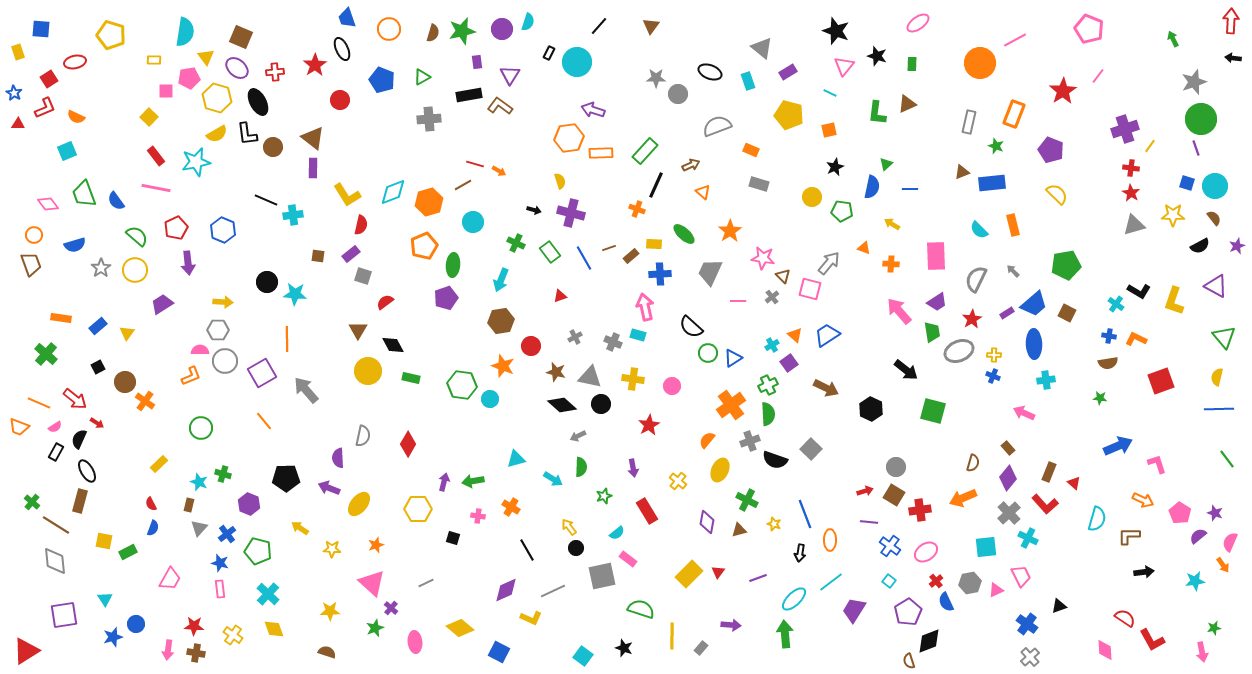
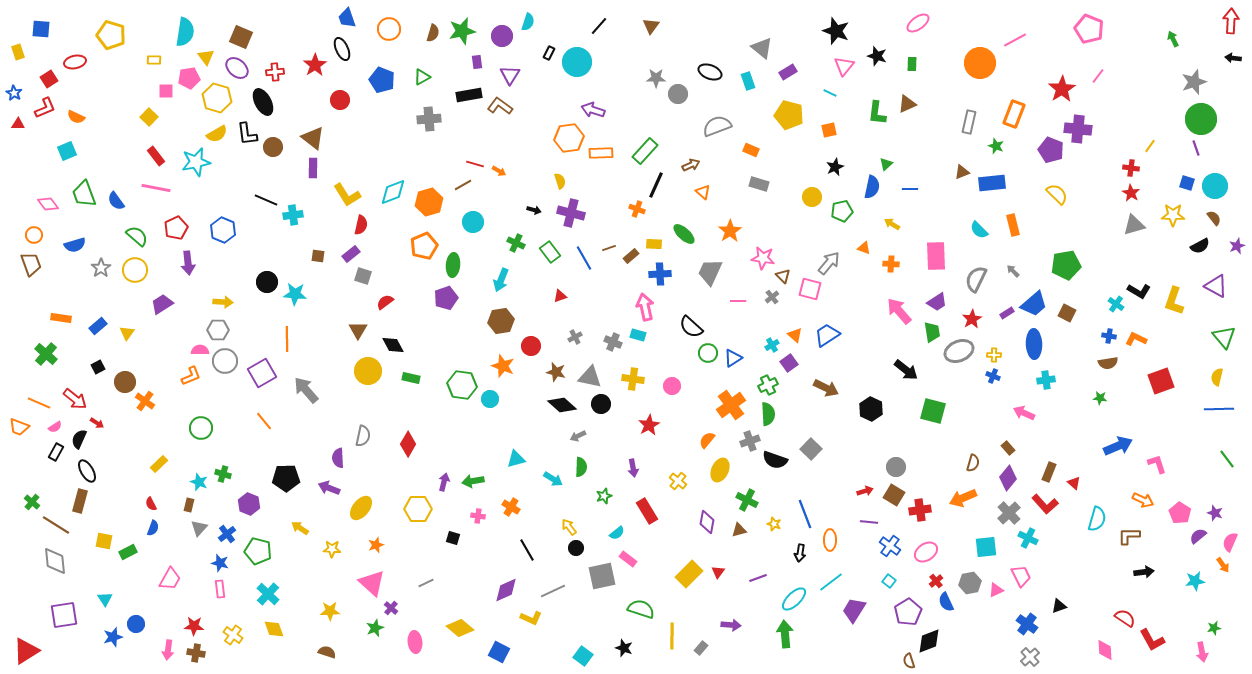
purple circle at (502, 29): moved 7 px down
red star at (1063, 91): moved 1 px left, 2 px up
black ellipse at (258, 102): moved 5 px right
purple cross at (1125, 129): moved 47 px left; rotated 24 degrees clockwise
green pentagon at (842, 211): rotated 20 degrees counterclockwise
yellow ellipse at (359, 504): moved 2 px right, 4 px down
